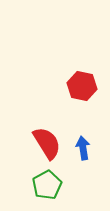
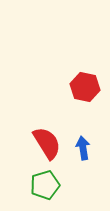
red hexagon: moved 3 px right, 1 px down
green pentagon: moved 2 px left; rotated 12 degrees clockwise
